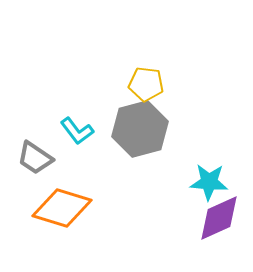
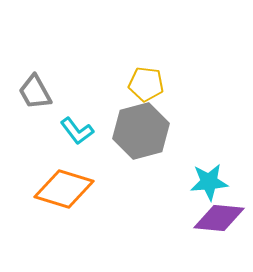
gray hexagon: moved 1 px right, 2 px down
gray trapezoid: moved 66 px up; rotated 27 degrees clockwise
cyan star: rotated 9 degrees counterclockwise
orange diamond: moved 2 px right, 19 px up
purple diamond: rotated 30 degrees clockwise
